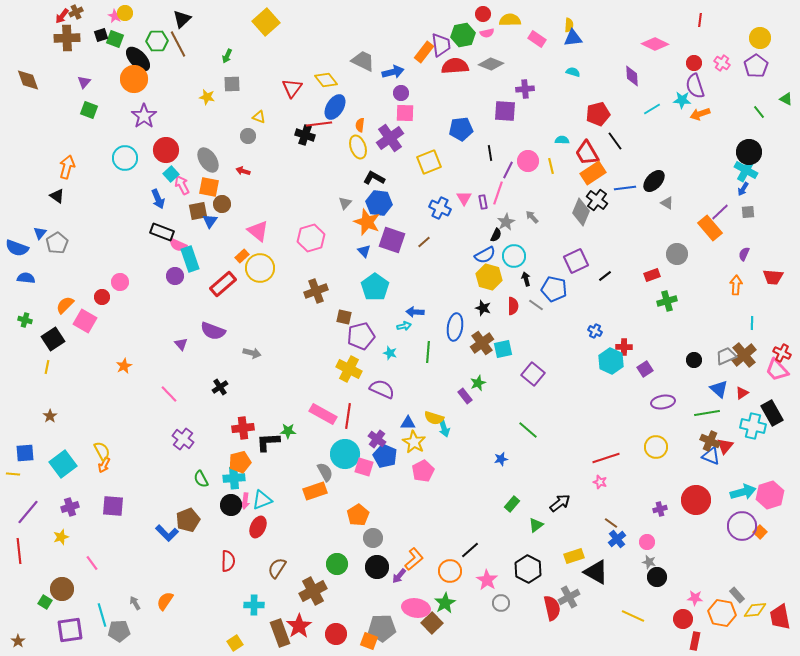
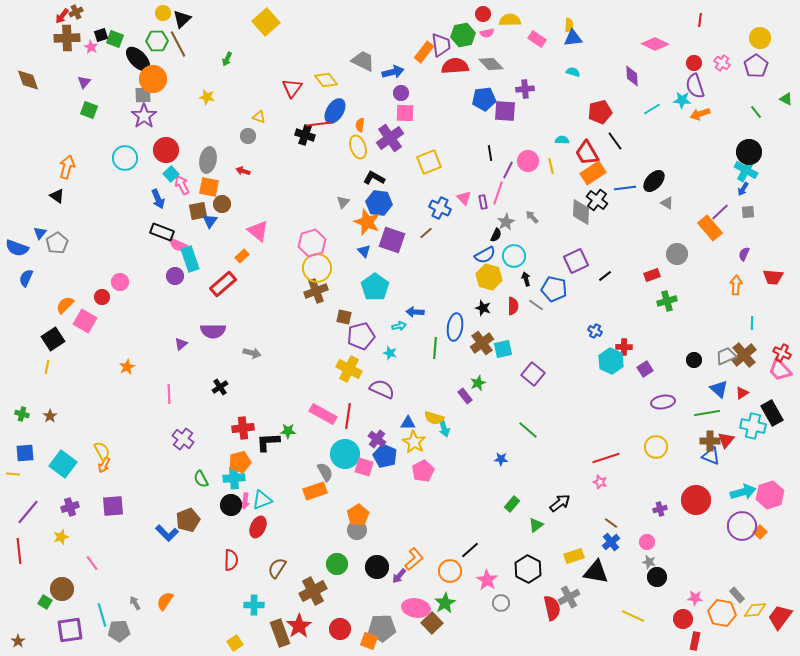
yellow circle at (125, 13): moved 38 px right
pink star at (115, 16): moved 24 px left, 31 px down
green arrow at (227, 56): moved 3 px down
gray diamond at (491, 64): rotated 25 degrees clockwise
orange circle at (134, 79): moved 19 px right
gray square at (232, 84): moved 89 px left, 11 px down
blue ellipse at (335, 107): moved 4 px down
green line at (759, 112): moved 3 px left
red pentagon at (598, 114): moved 2 px right, 2 px up
blue pentagon at (461, 129): moved 23 px right, 30 px up
gray ellipse at (208, 160): rotated 45 degrees clockwise
pink triangle at (464, 198): rotated 14 degrees counterclockwise
gray triangle at (345, 203): moved 2 px left, 1 px up
gray diamond at (581, 212): rotated 20 degrees counterclockwise
pink hexagon at (311, 238): moved 1 px right, 5 px down
brown line at (424, 242): moved 2 px right, 9 px up
yellow circle at (260, 268): moved 57 px right
blue semicircle at (26, 278): rotated 72 degrees counterclockwise
green cross at (25, 320): moved 3 px left, 94 px down
cyan arrow at (404, 326): moved 5 px left
purple semicircle at (213, 331): rotated 20 degrees counterclockwise
purple triangle at (181, 344): rotated 32 degrees clockwise
green line at (428, 352): moved 7 px right, 4 px up
orange star at (124, 366): moved 3 px right, 1 px down
pink trapezoid at (777, 370): moved 3 px right
pink line at (169, 394): rotated 42 degrees clockwise
brown cross at (710, 441): rotated 24 degrees counterclockwise
red triangle at (725, 446): moved 1 px right, 6 px up
blue star at (501, 459): rotated 16 degrees clockwise
cyan square at (63, 464): rotated 16 degrees counterclockwise
purple square at (113, 506): rotated 10 degrees counterclockwise
gray circle at (373, 538): moved 16 px left, 8 px up
blue cross at (617, 539): moved 6 px left, 3 px down
red semicircle at (228, 561): moved 3 px right, 1 px up
black triangle at (596, 572): rotated 20 degrees counterclockwise
red trapezoid at (780, 617): rotated 48 degrees clockwise
red circle at (336, 634): moved 4 px right, 5 px up
